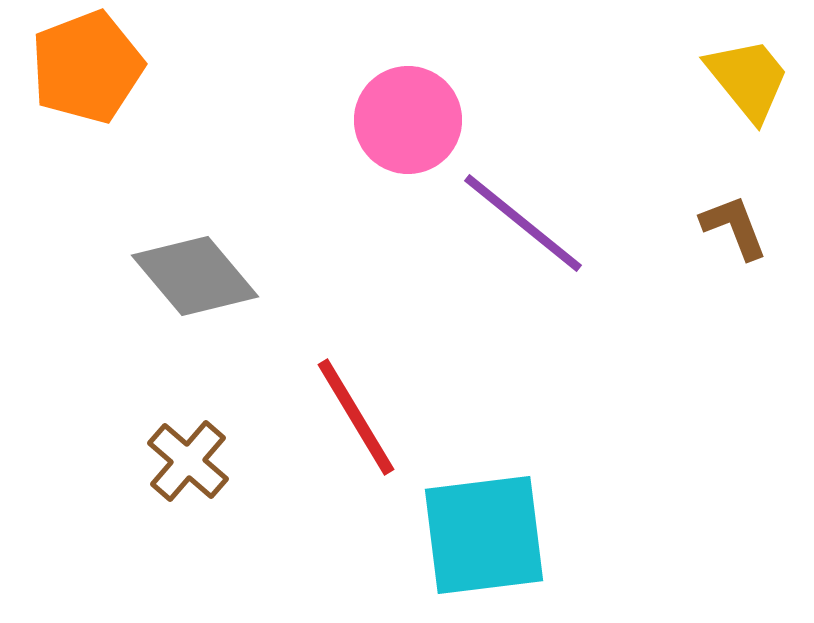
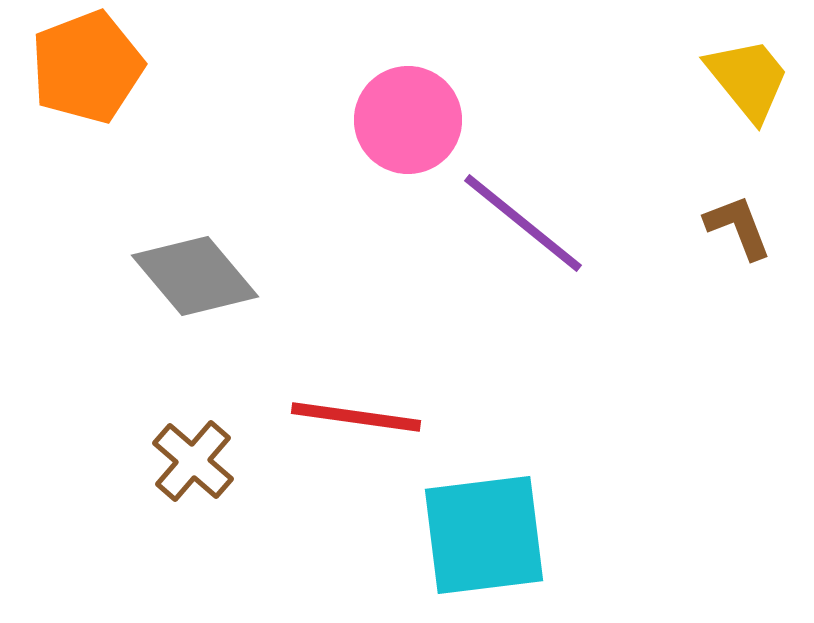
brown L-shape: moved 4 px right
red line: rotated 51 degrees counterclockwise
brown cross: moved 5 px right
